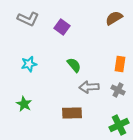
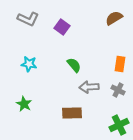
cyan star: rotated 21 degrees clockwise
